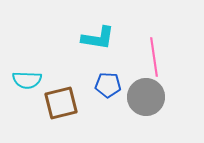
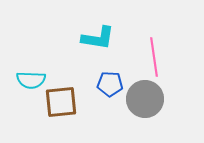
cyan semicircle: moved 4 px right
blue pentagon: moved 2 px right, 1 px up
gray circle: moved 1 px left, 2 px down
brown square: moved 1 px up; rotated 8 degrees clockwise
